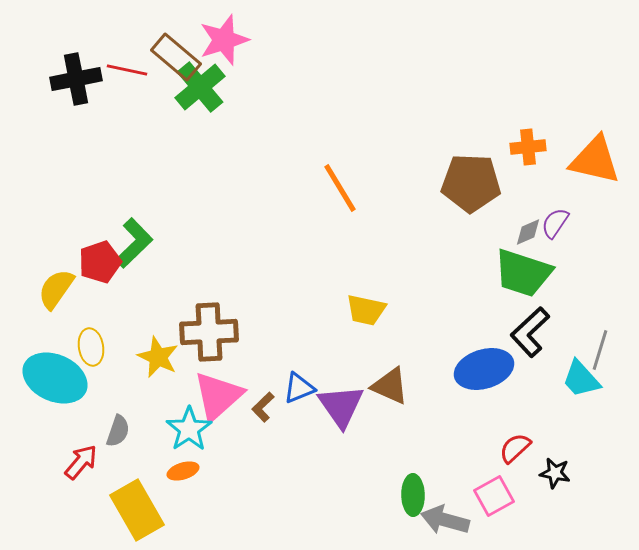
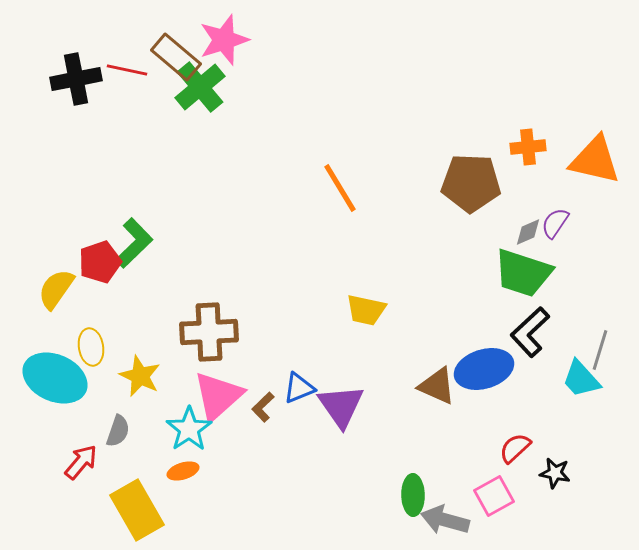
yellow star: moved 18 px left, 19 px down
brown triangle: moved 47 px right
